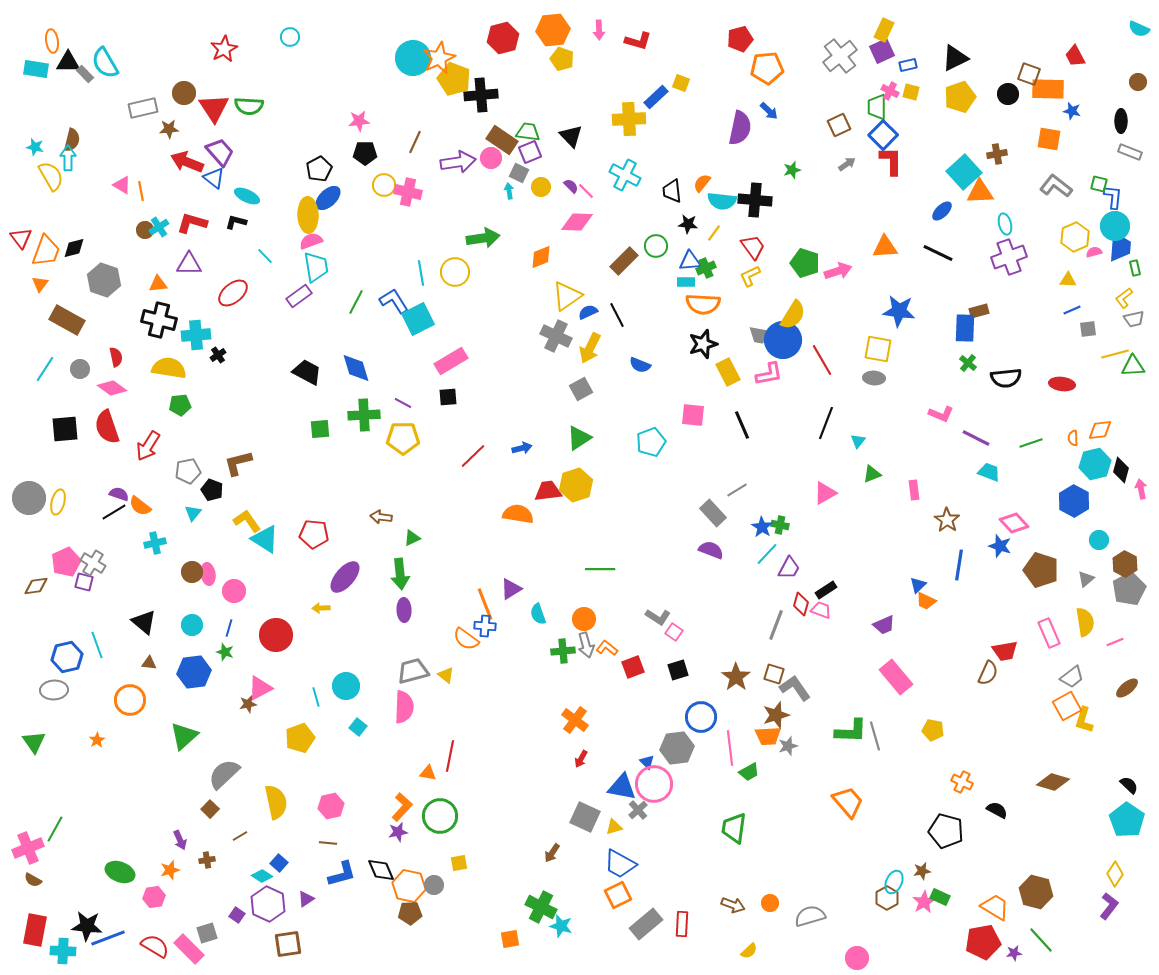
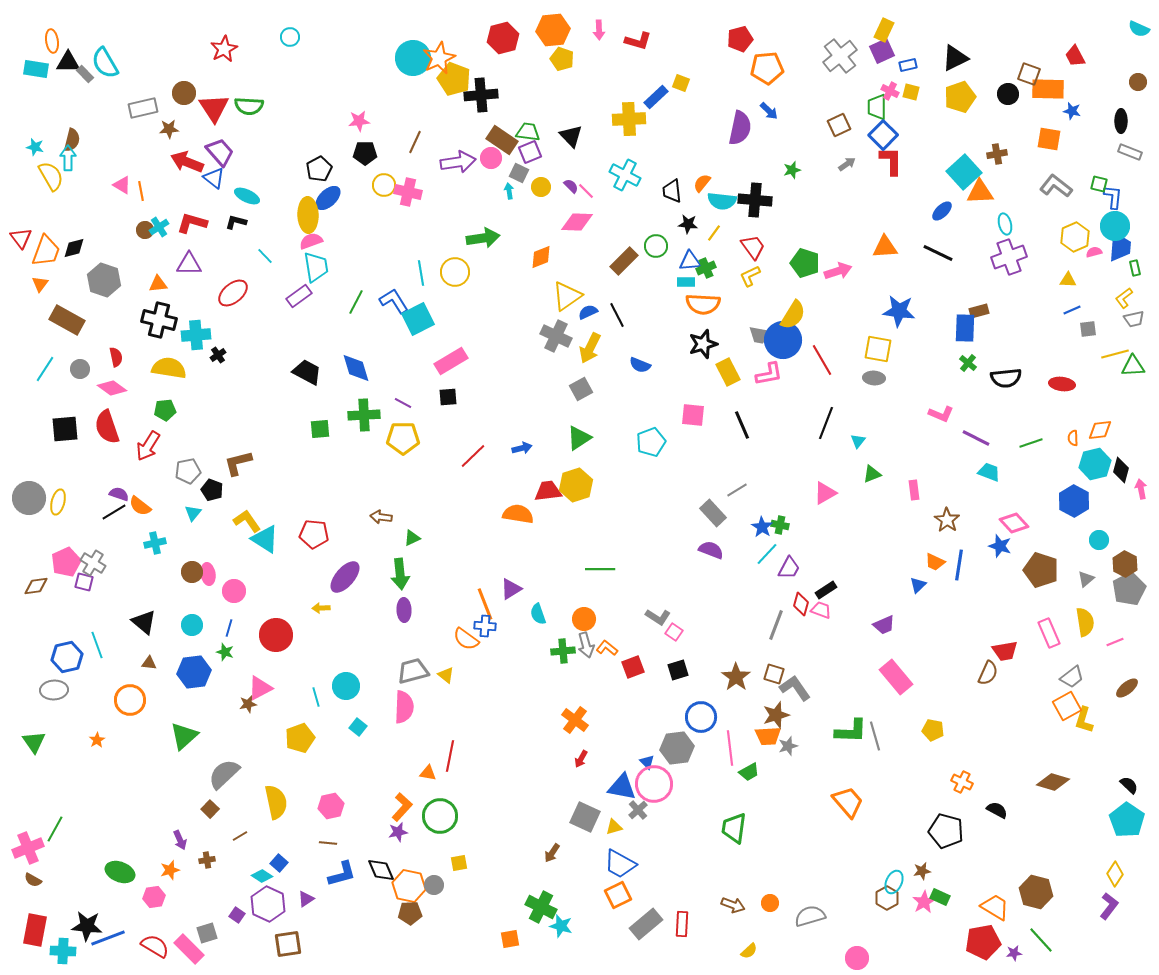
green pentagon at (180, 405): moved 15 px left, 5 px down
orange trapezoid at (926, 601): moved 9 px right, 39 px up
